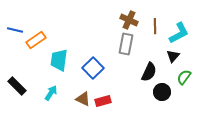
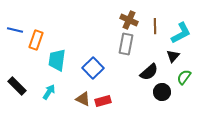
cyan L-shape: moved 2 px right
orange rectangle: rotated 36 degrees counterclockwise
cyan trapezoid: moved 2 px left
black semicircle: rotated 24 degrees clockwise
cyan arrow: moved 2 px left, 1 px up
